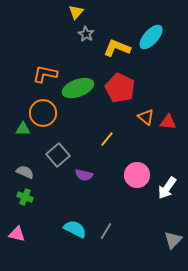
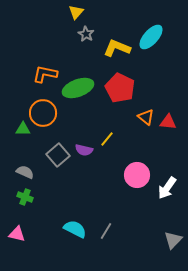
purple semicircle: moved 25 px up
